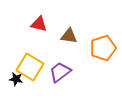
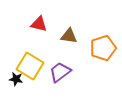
yellow square: moved 1 px up
